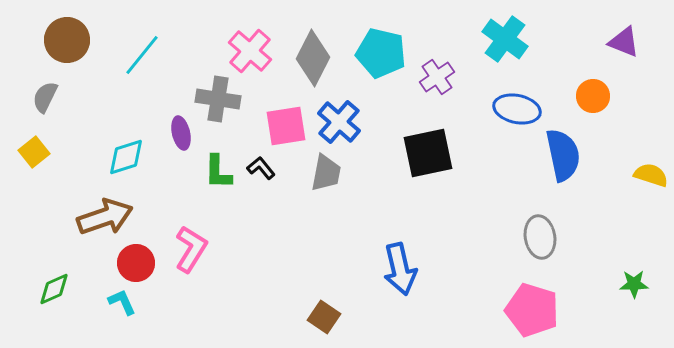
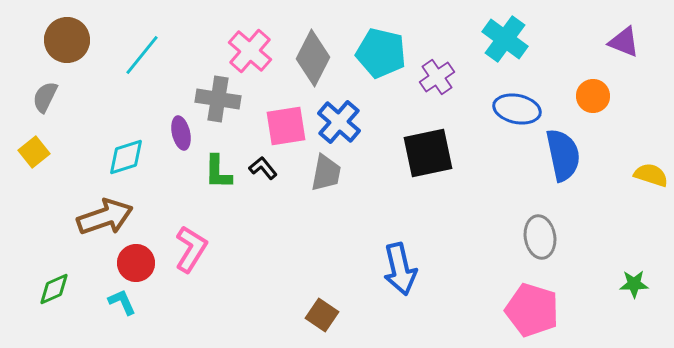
black L-shape: moved 2 px right
brown square: moved 2 px left, 2 px up
